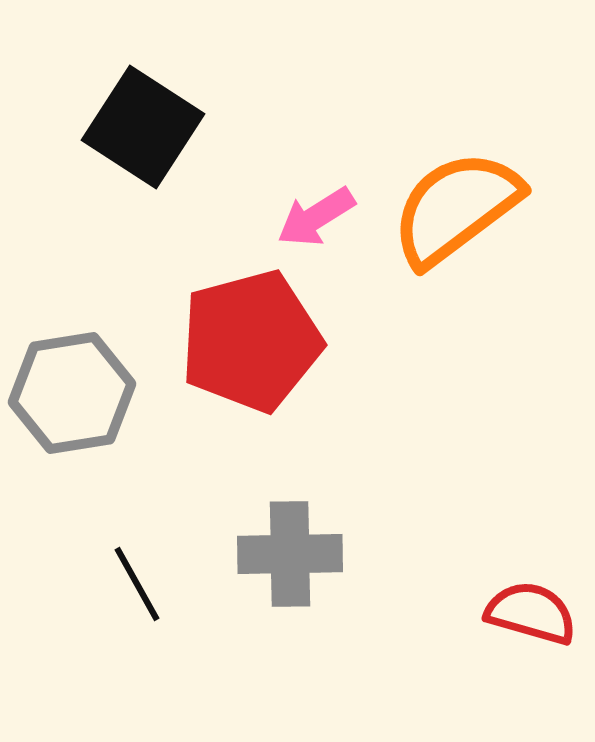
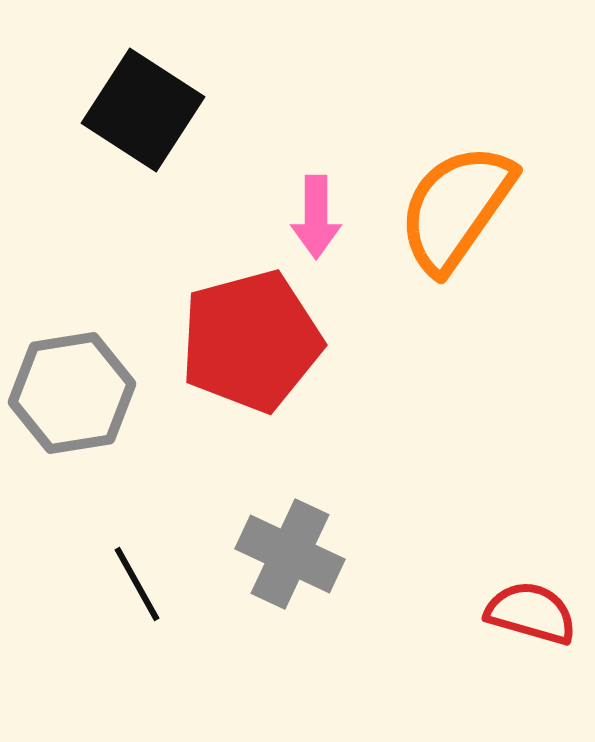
black square: moved 17 px up
orange semicircle: rotated 18 degrees counterclockwise
pink arrow: rotated 58 degrees counterclockwise
gray cross: rotated 26 degrees clockwise
